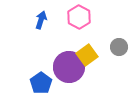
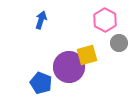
pink hexagon: moved 26 px right, 3 px down
gray circle: moved 4 px up
yellow square: rotated 20 degrees clockwise
blue pentagon: rotated 15 degrees counterclockwise
